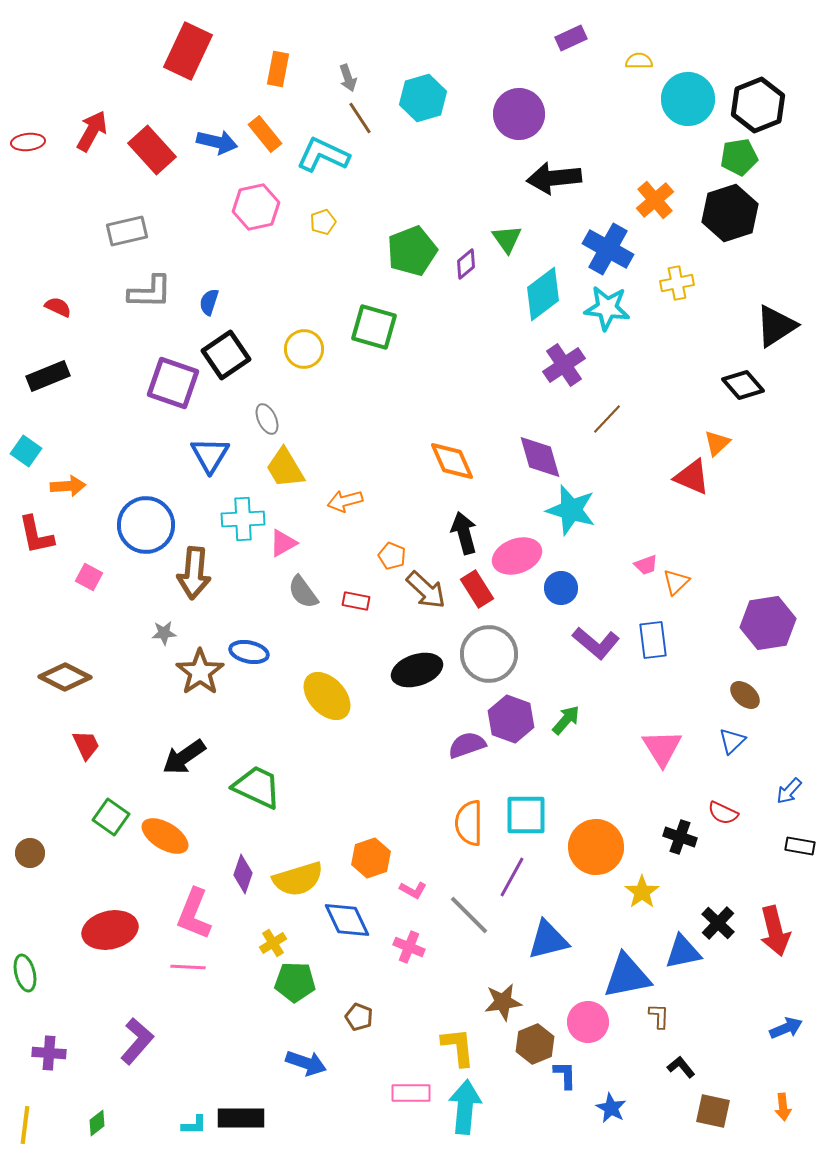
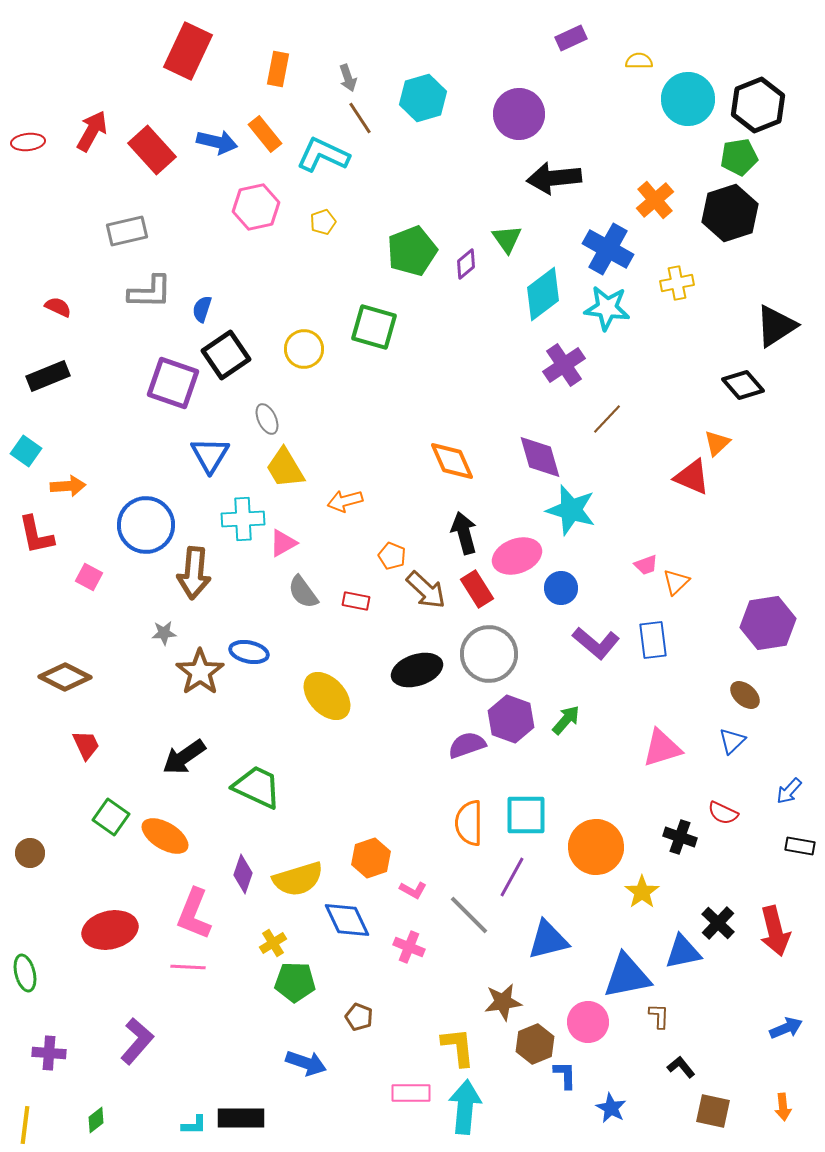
blue semicircle at (209, 302): moved 7 px left, 7 px down
pink triangle at (662, 748): rotated 45 degrees clockwise
green diamond at (97, 1123): moved 1 px left, 3 px up
